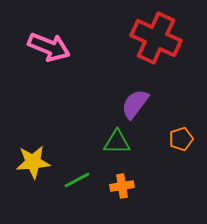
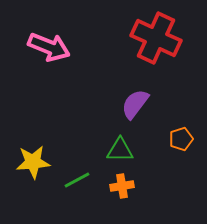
green triangle: moved 3 px right, 8 px down
